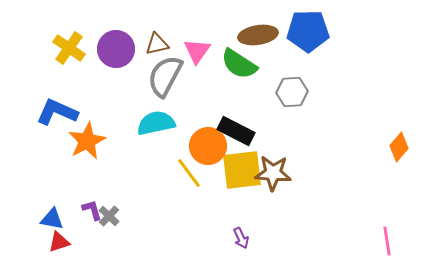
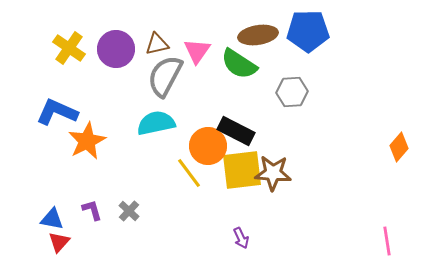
gray cross: moved 20 px right, 5 px up
red triangle: rotated 30 degrees counterclockwise
